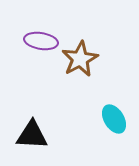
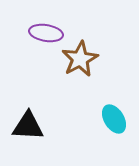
purple ellipse: moved 5 px right, 8 px up
black triangle: moved 4 px left, 9 px up
